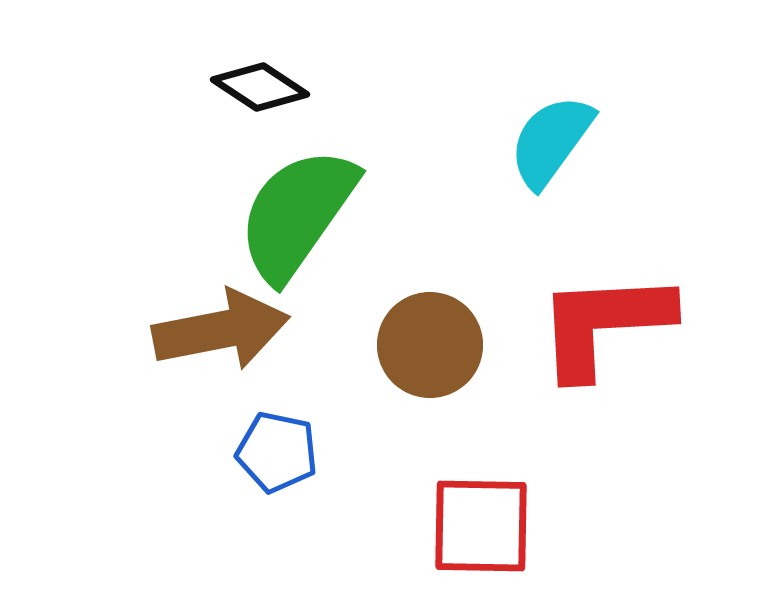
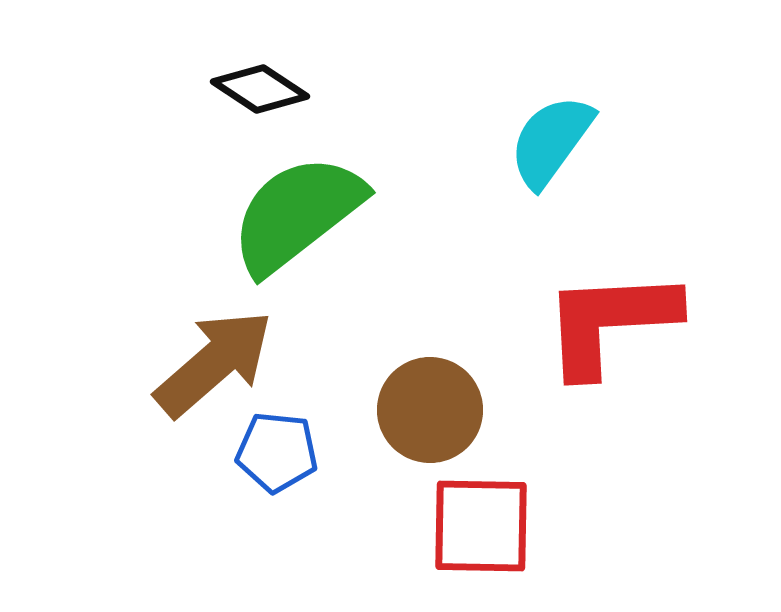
black diamond: moved 2 px down
green semicircle: rotated 17 degrees clockwise
red L-shape: moved 6 px right, 2 px up
brown arrow: moved 7 px left, 33 px down; rotated 30 degrees counterclockwise
brown circle: moved 65 px down
blue pentagon: rotated 6 degrees counterclockwise
